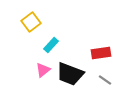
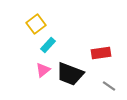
yellow square: moved 5 px right, 2 px down
cyan rectangle: moved 3 px left
gray line: moved 4 px right, 6 px down
